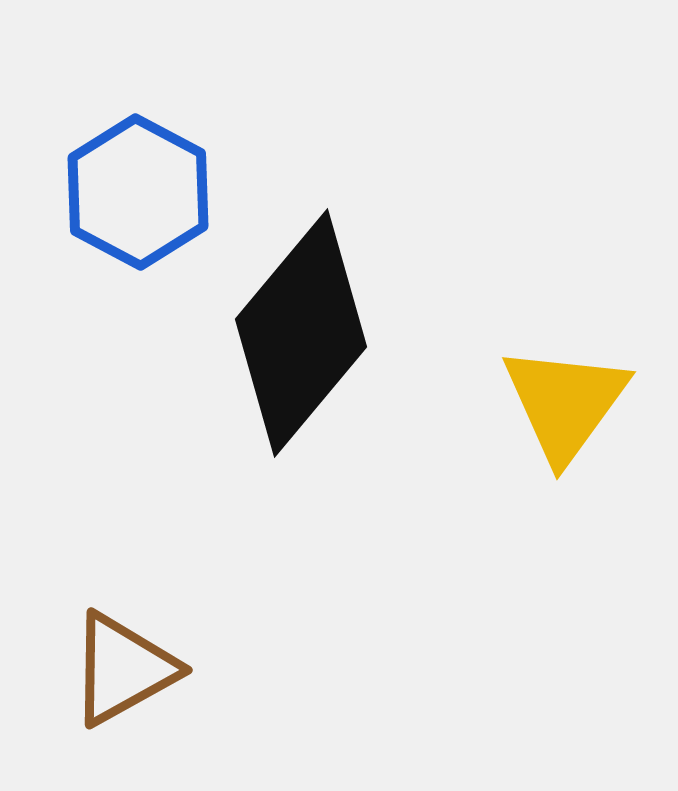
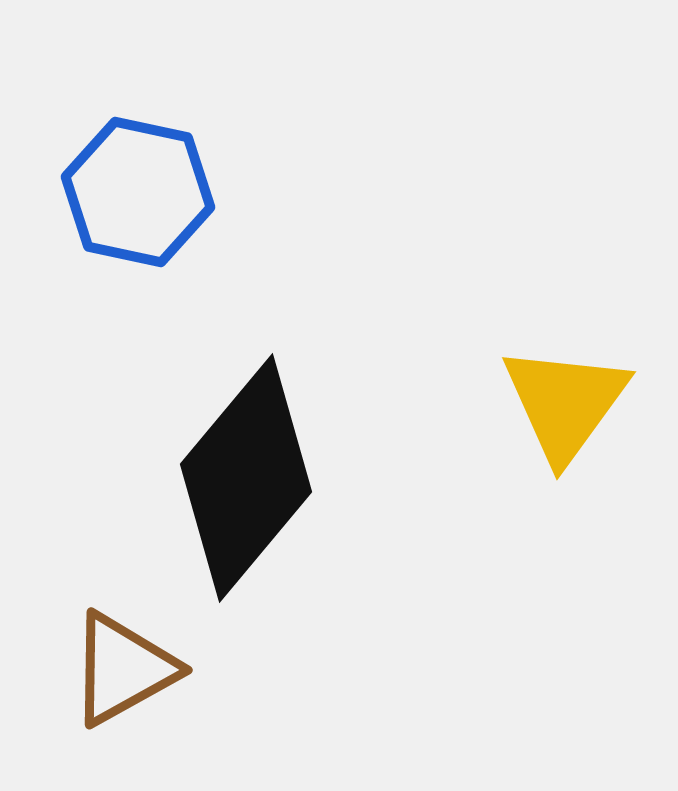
blue hexagon: rotated 16 degrees counterclockwise
black diamond: moved 55 px left, 145 px down
